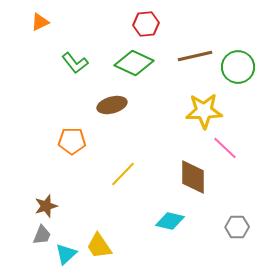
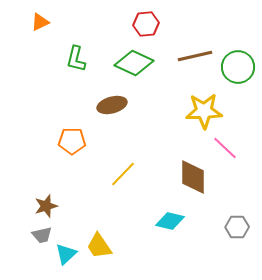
green L-shape: moved 1 px right, 4 px up; rotated 52 degrees clockwise
gray trapezoid: rotated 55 degrees clockwise
